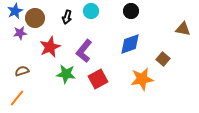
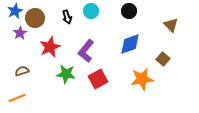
black circle: moved 2 px left
black arrow: rotated 32 degrees counterclockwise
brown triangle: moved 12 px left, 4 px up; rotated 35 degrees clockwise
purple star: rotated 24 degrees counterclockwise
purple L-shape: moved 2 px right
orange line: rotated 30 degrees clockwise
